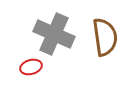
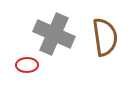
red ellipse: moved 4 px left, 2 px up; rotated 15 degrees clockwise
